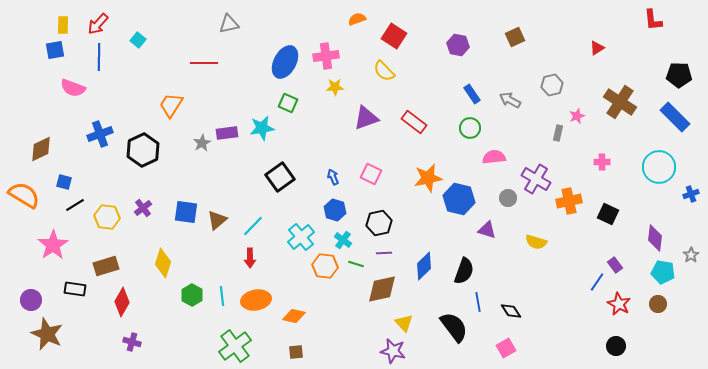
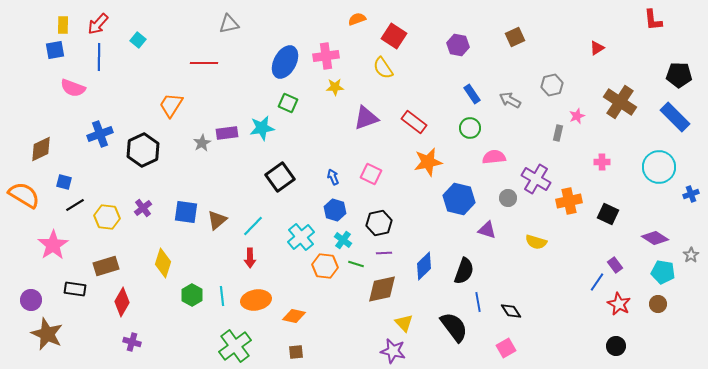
yellow semicircle at (384, 71): moved 1 px left, 3 px up; rotated 10 degrees clockwise
orange star at (428, 178): moved 16 px up
purple diamond at (655, 238): rotated 64 degrees counterclockwise
